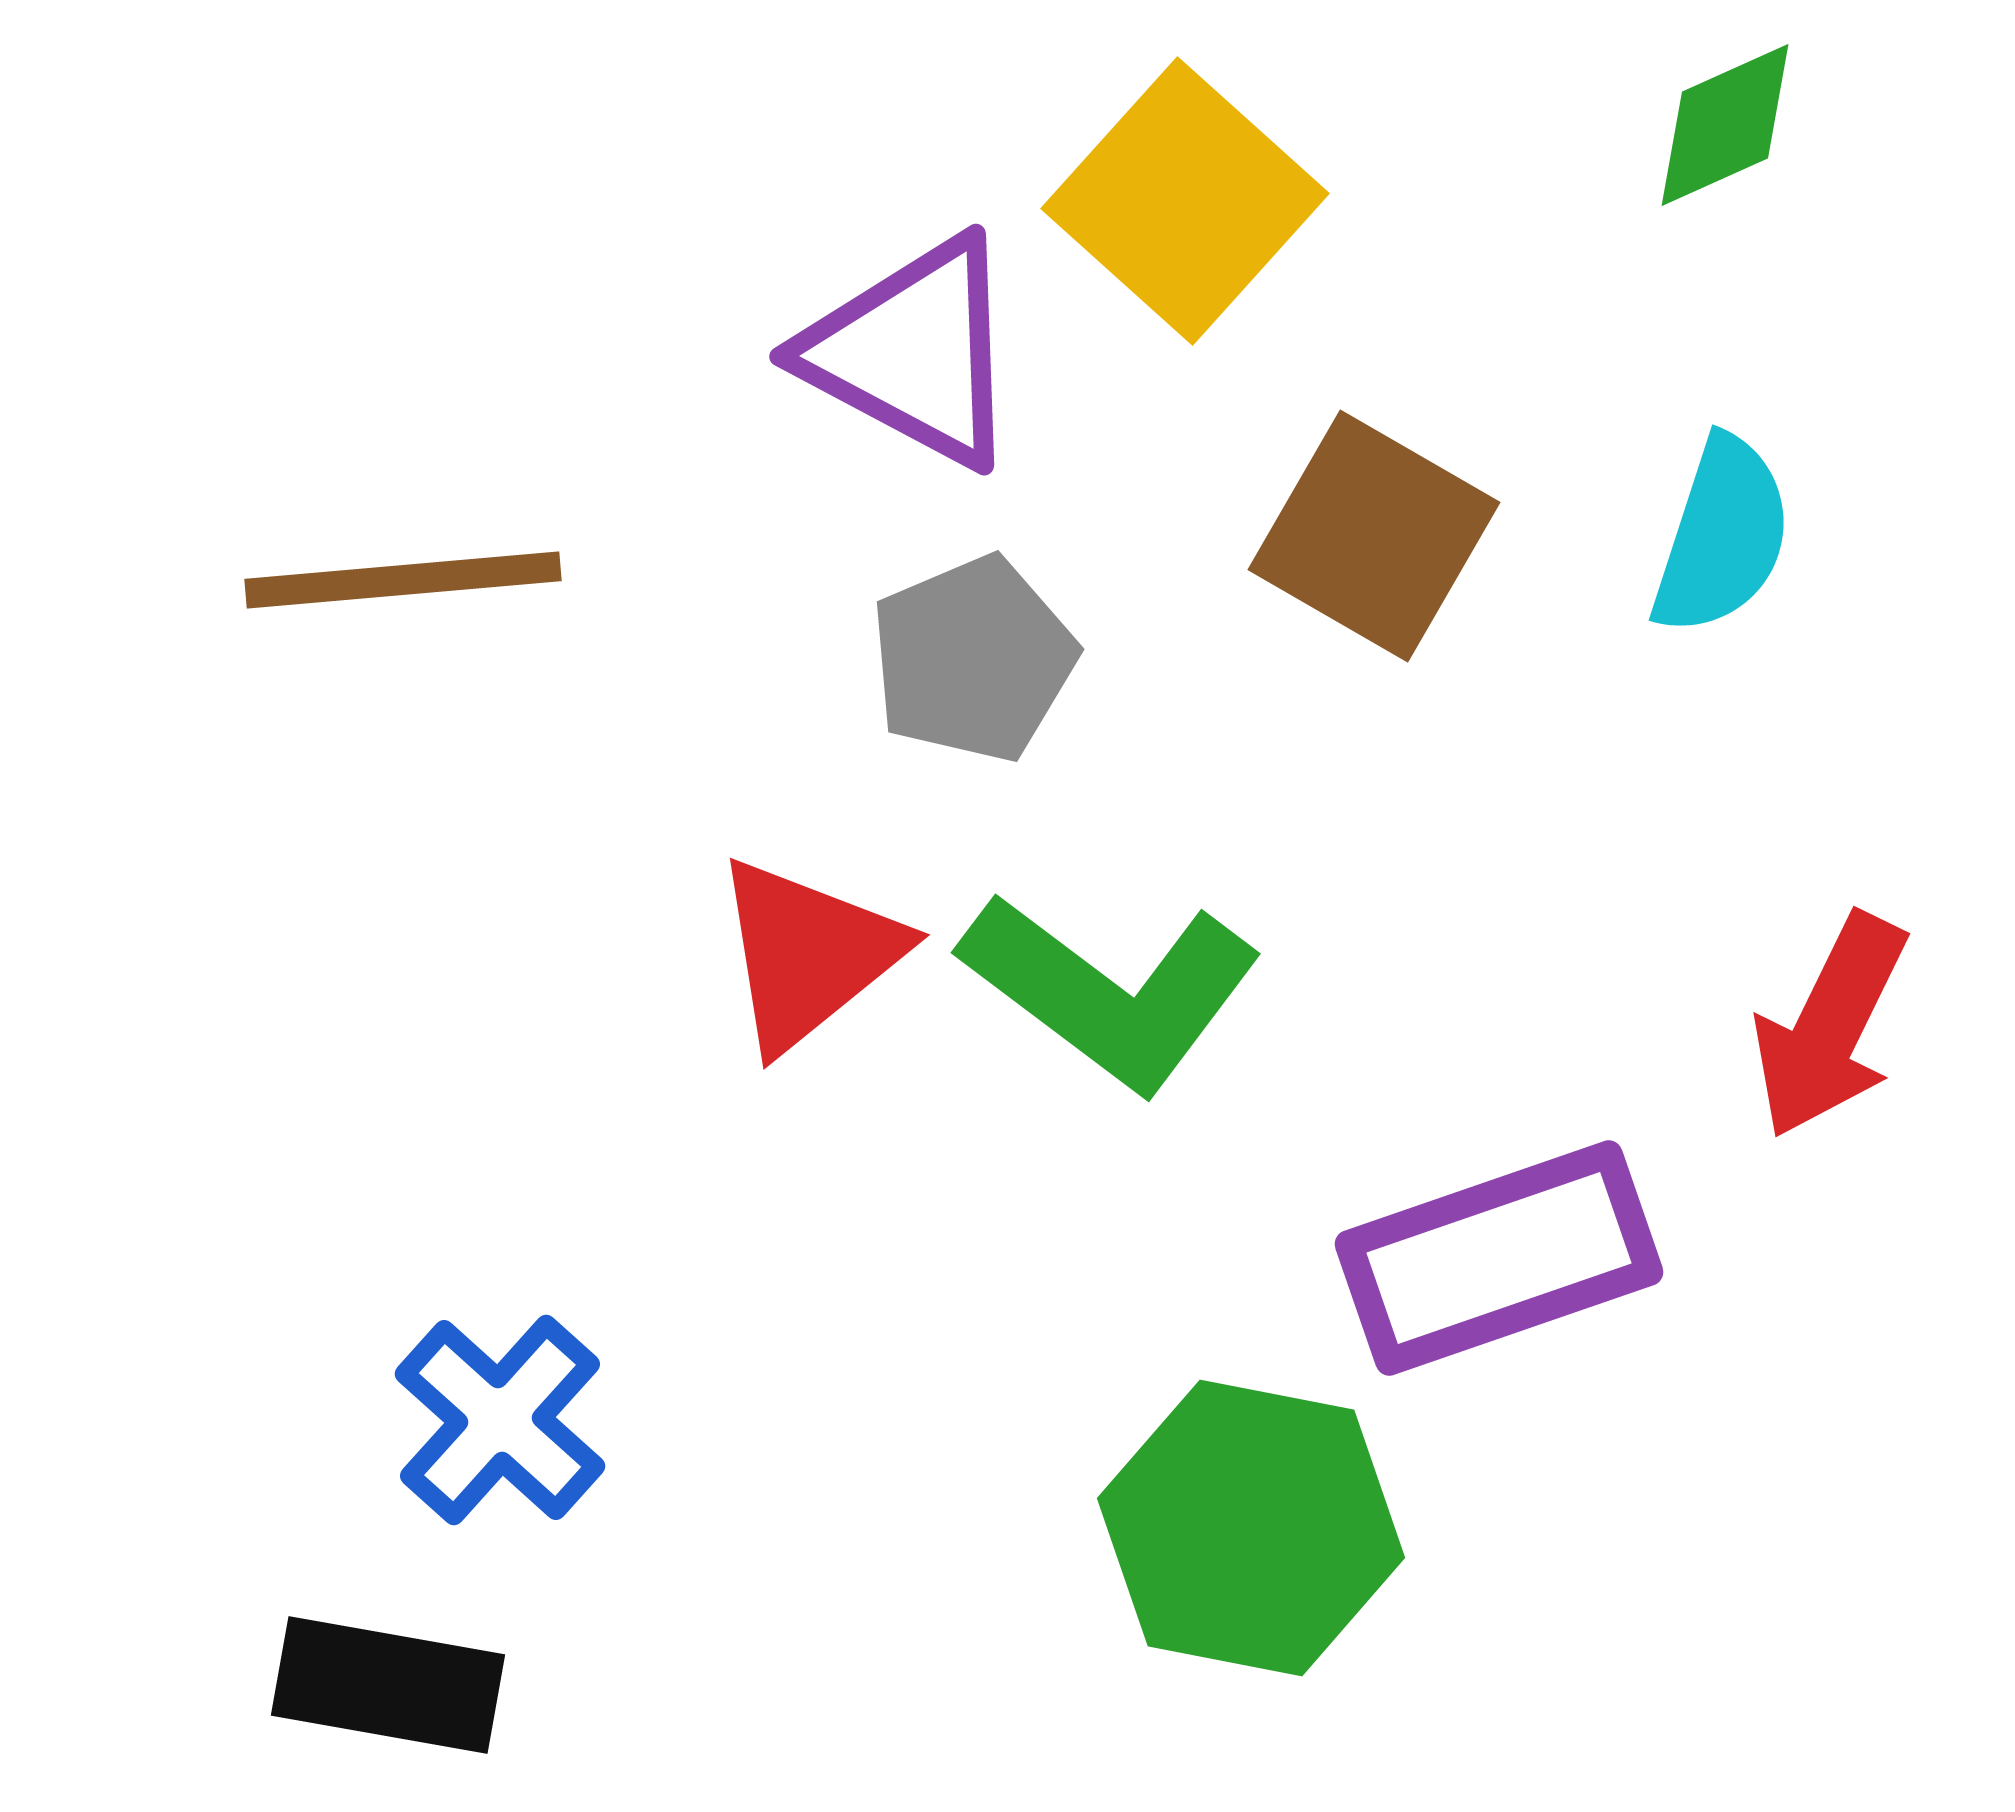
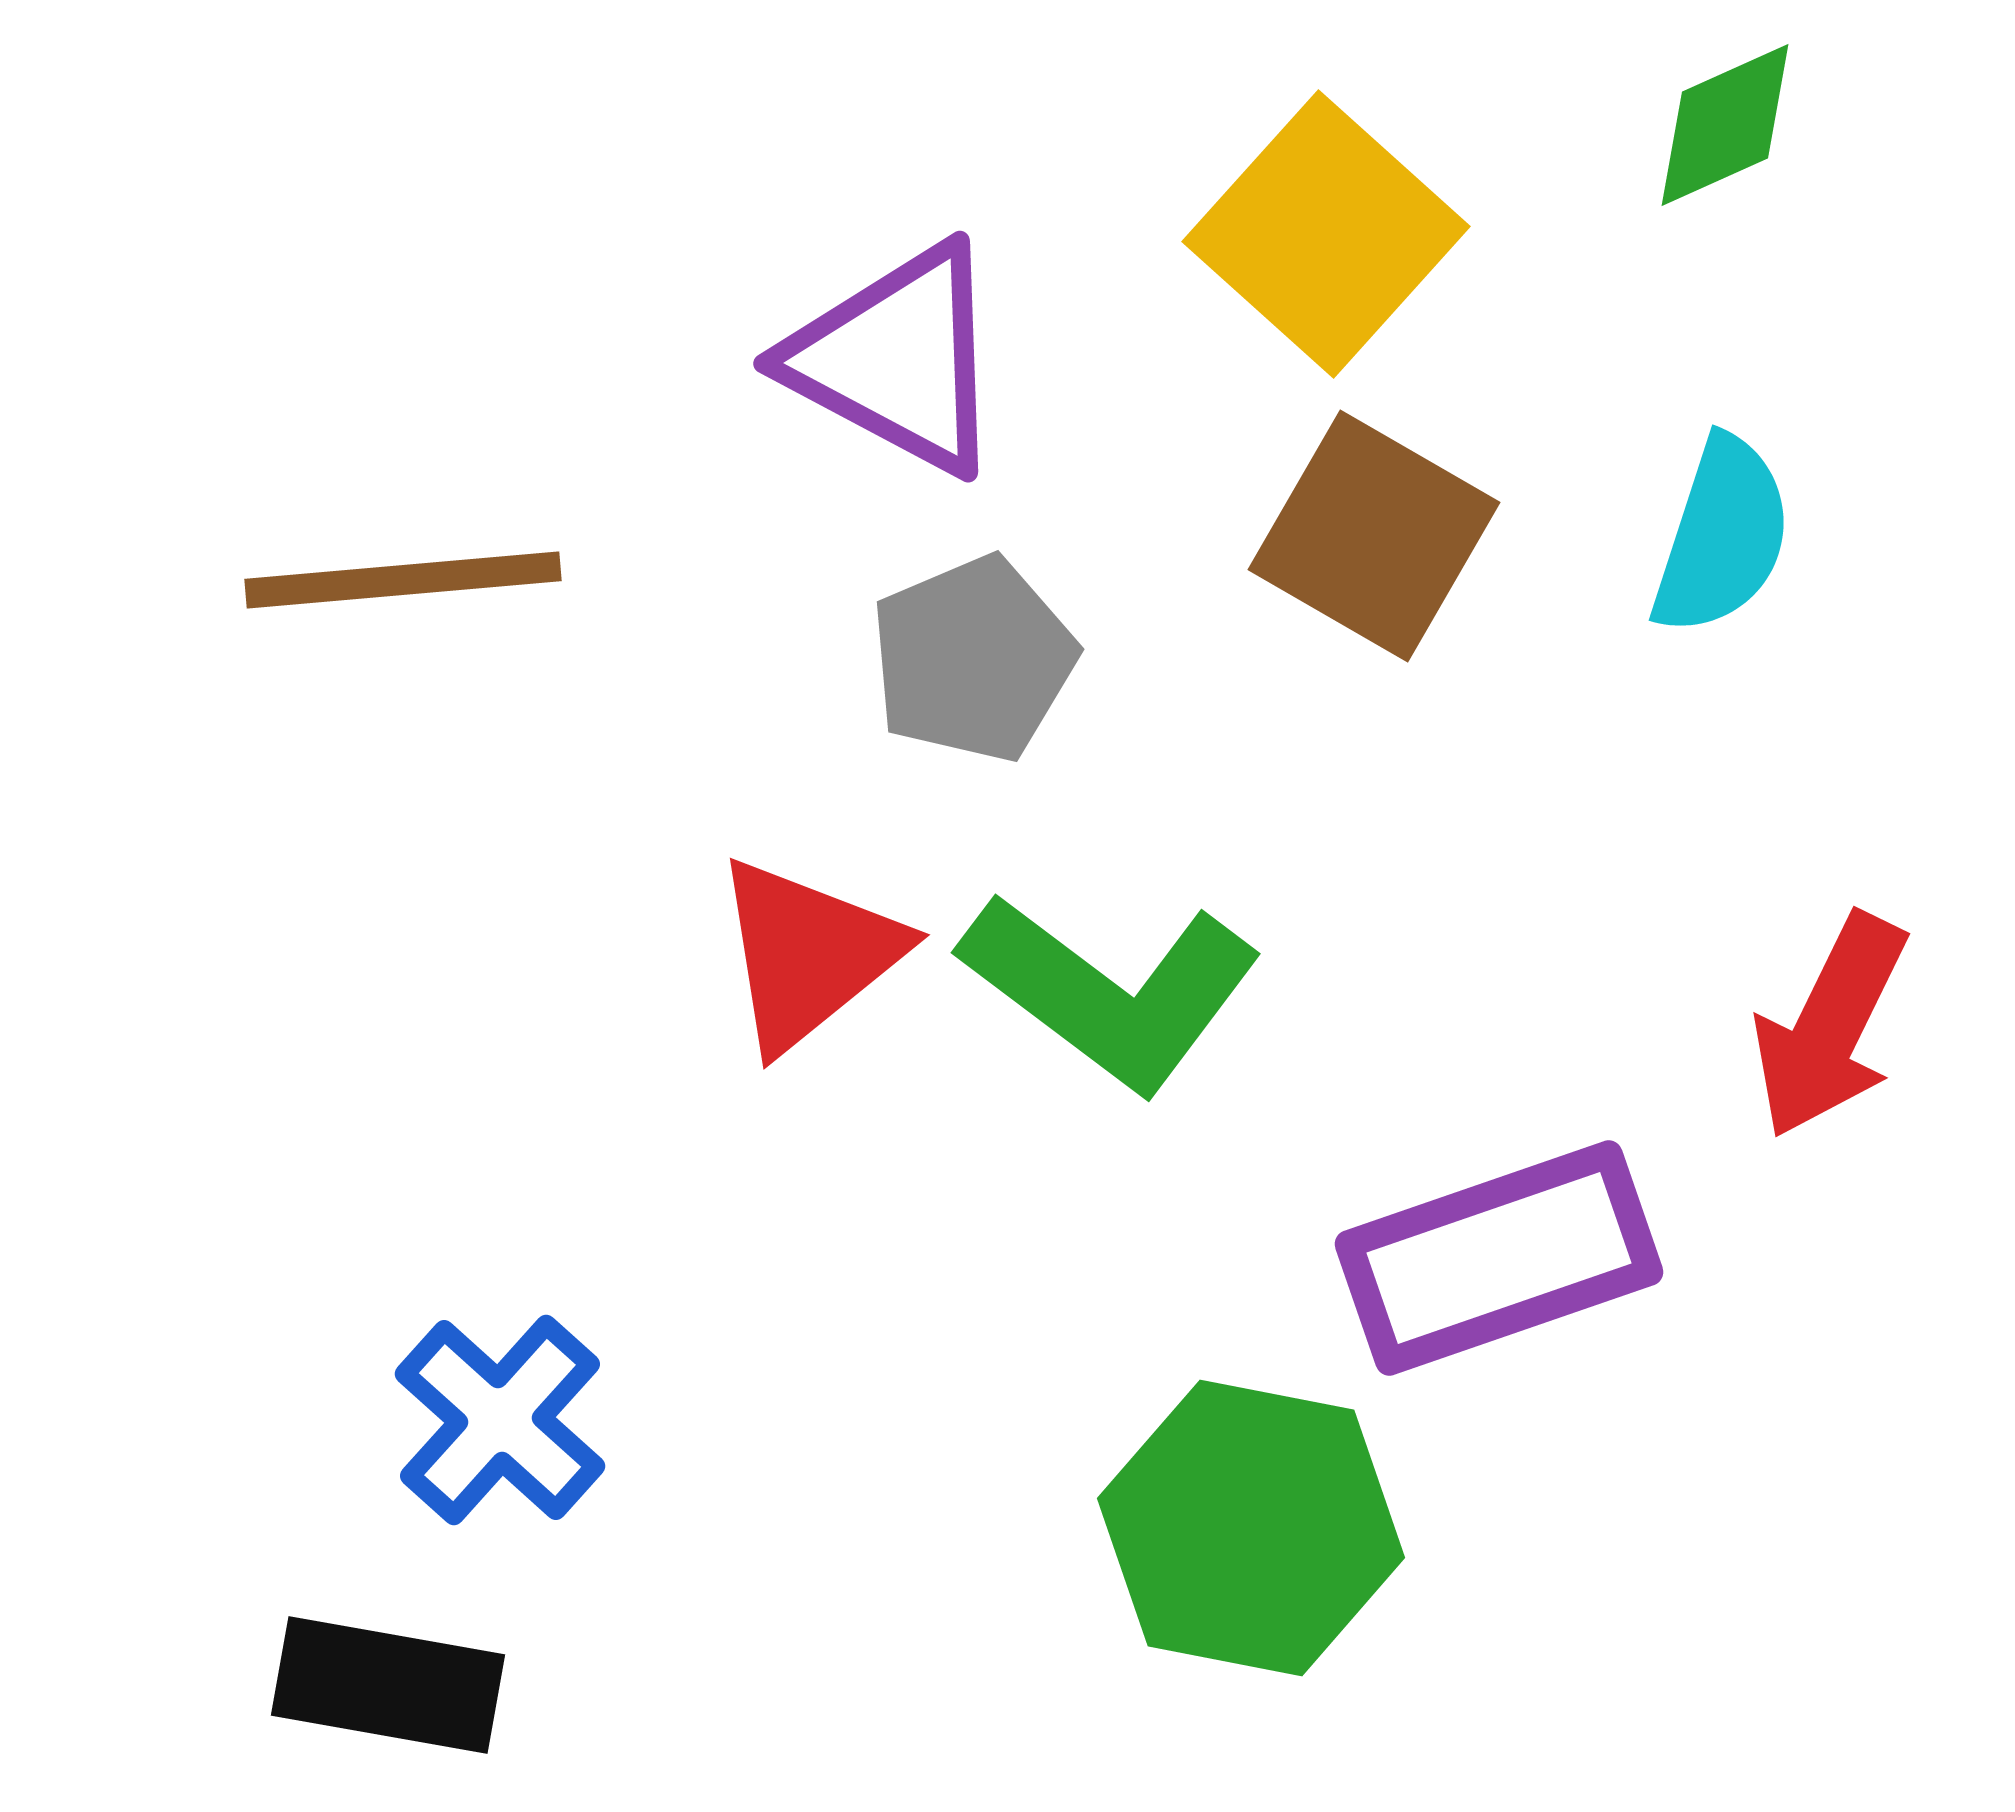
yellow square: moved 141 px right, 33 px down
purple triangle: moved 16 px left, 7 px down
